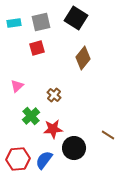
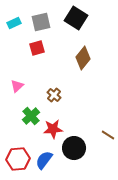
cyan rectangle: rotated 16 degrees counterclockwise
